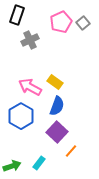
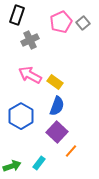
pink arrow: moved 12 px up
